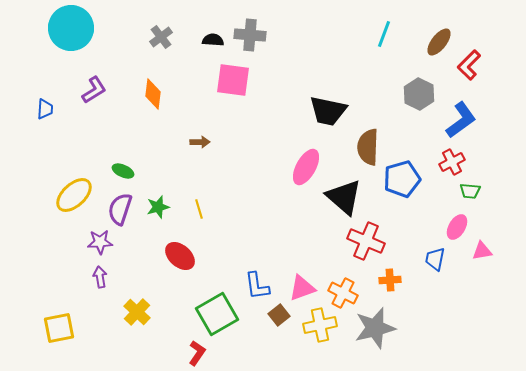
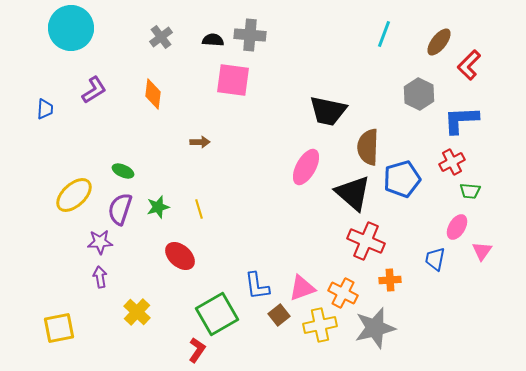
blue L-shape at (461, 120): rotated 147 degrees counterclockwise
black triangle at (344, 197): moved 9 px right, 4 px up
pink triangle at (482, 251): rotated 45 degrees counterclockwise
red L-shape at (197, 353): moved 3 px up
